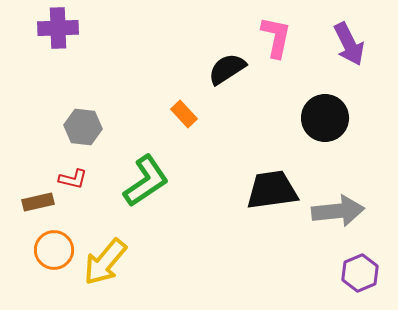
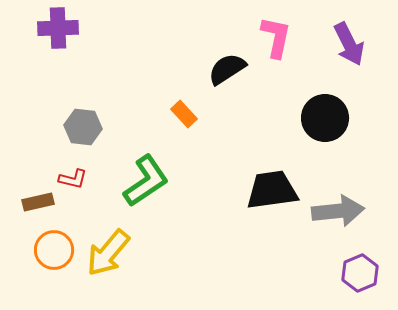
yellow arrow: moved 3 px right, 9 px up
